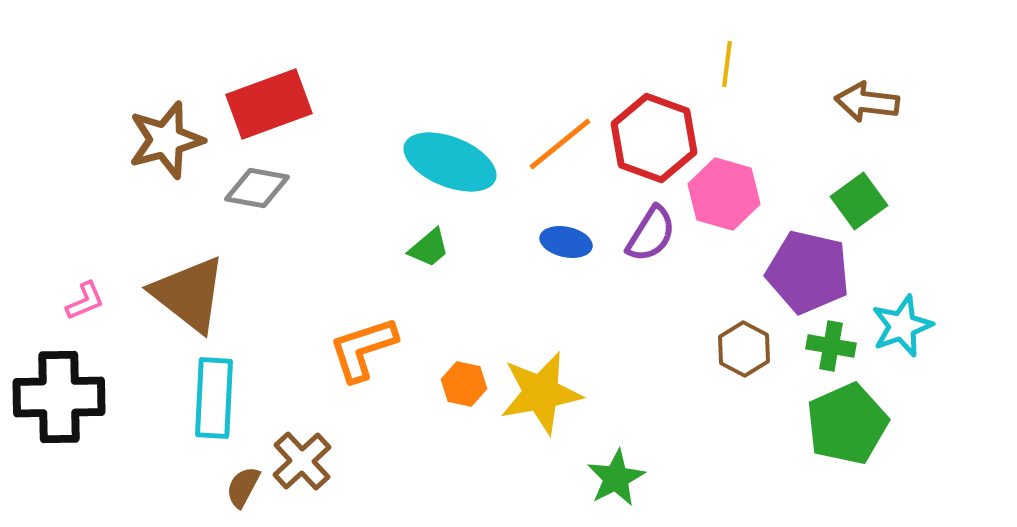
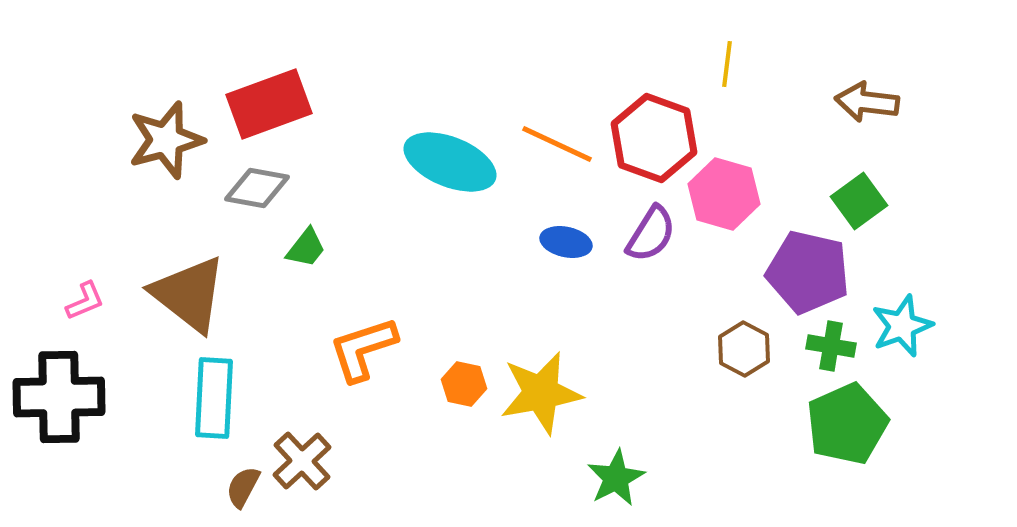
orange line: moved 3 px left; rotated 64 degrees clockwise
green trapezoid: moved 123 px left; rotated 12 degrees counterclockwise
